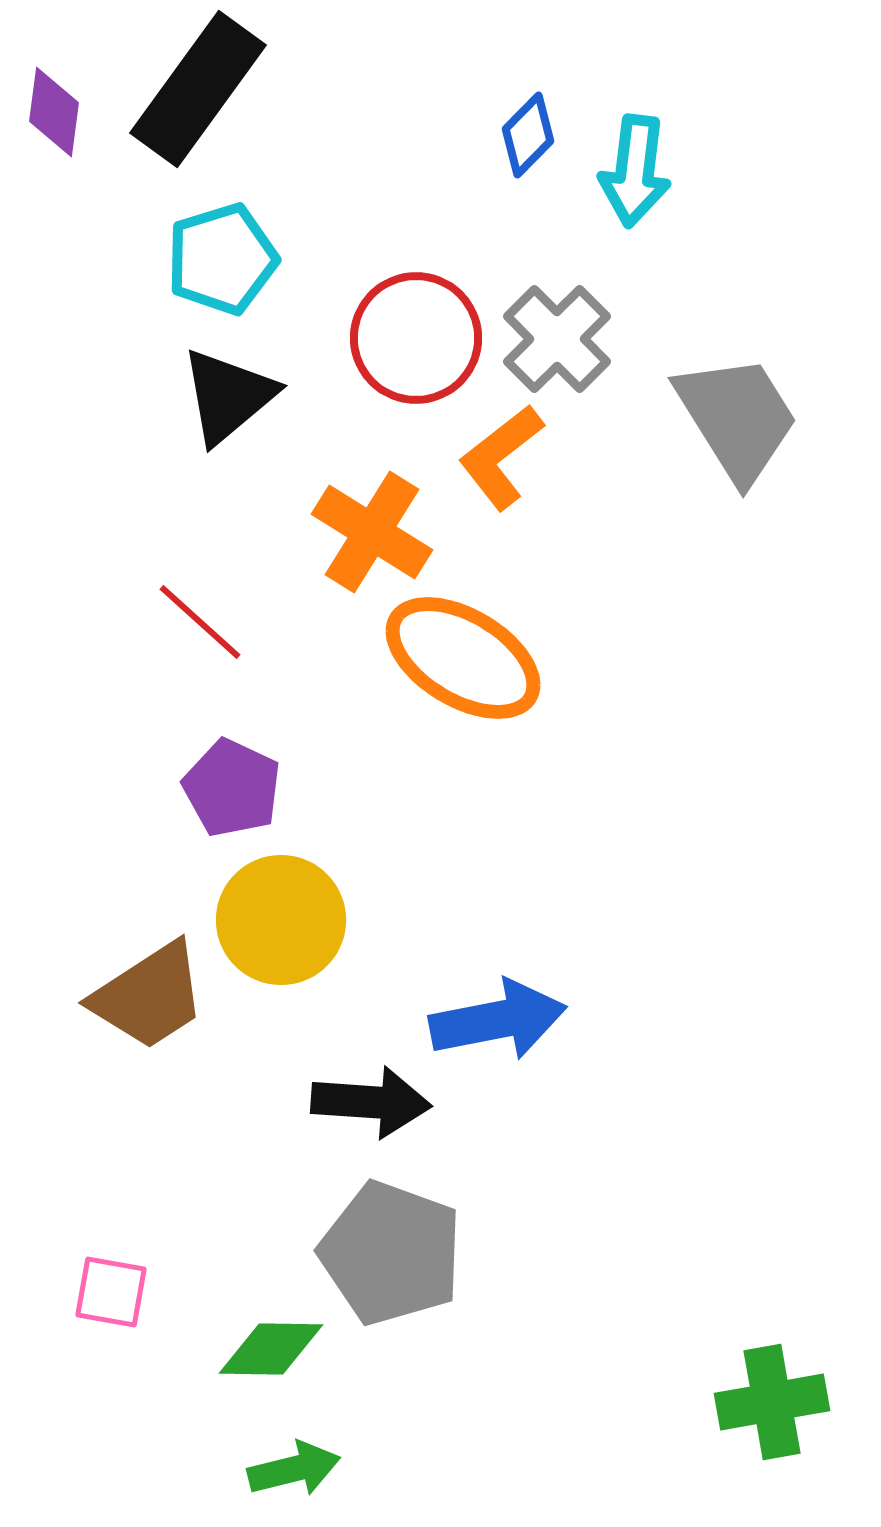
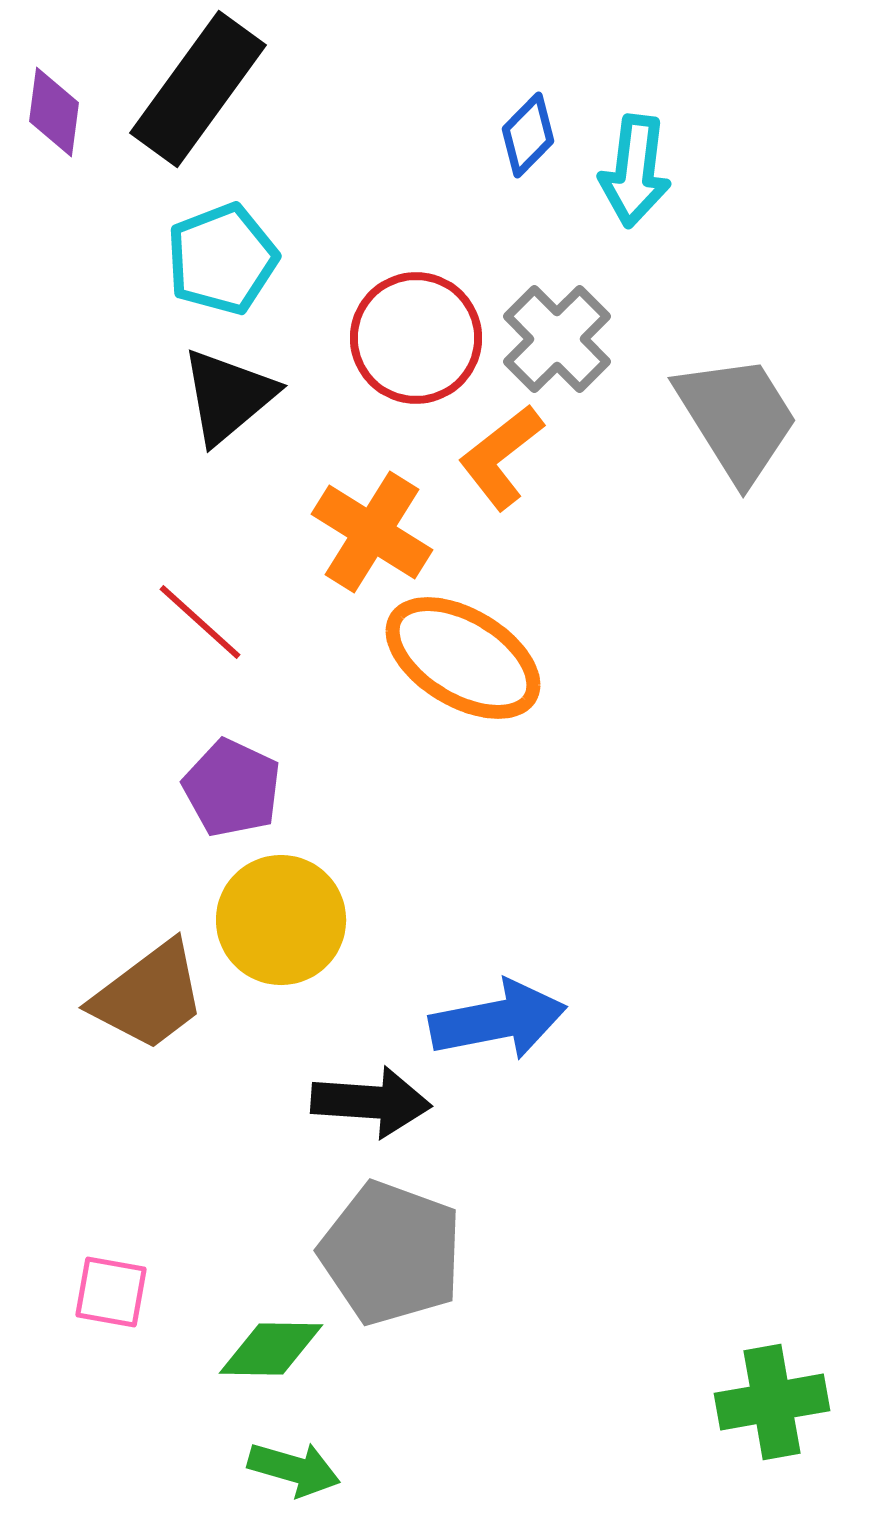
cyan pentagon: rotated 4 degrees counterclockwise
brown trapezoid: rotated 4 degrees counterclockwise
green arrow: rotated 30 degrees clockwise
